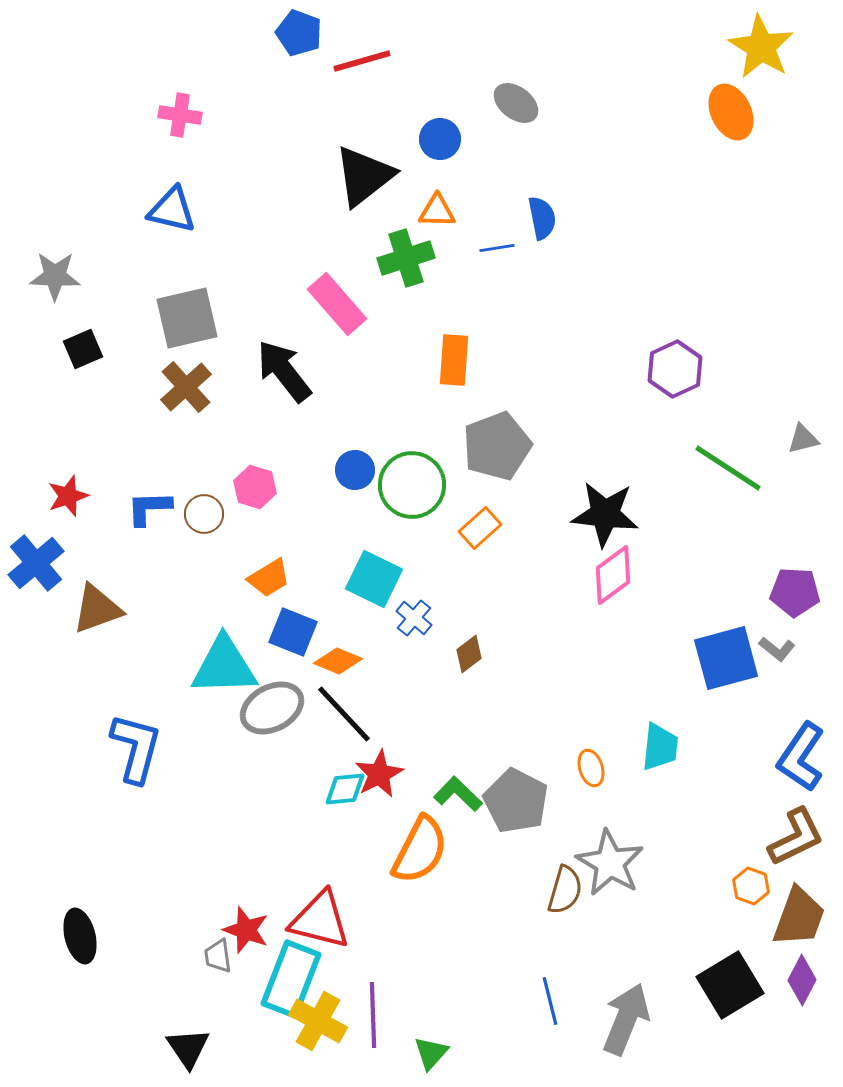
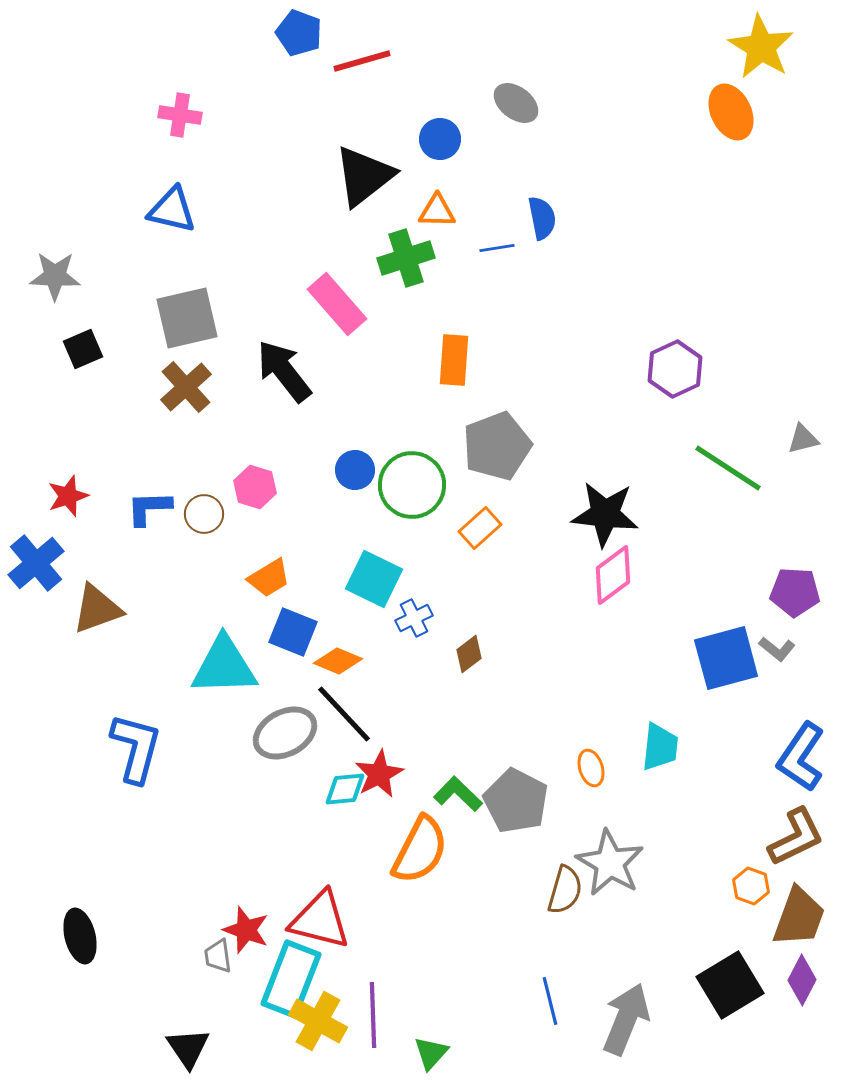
blue cross at (414, 618): rotated 24 degrees clockwise
gray ellipse at (272, 708): moved 13 px right, 25 px down
